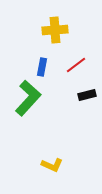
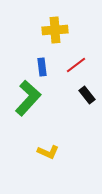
blue rectangle: rotated 18 degrees counterclockwise
black rectangle: rotated 66 degrees clockwise
yellow L-shape: moved 4 px left, 13 px up
